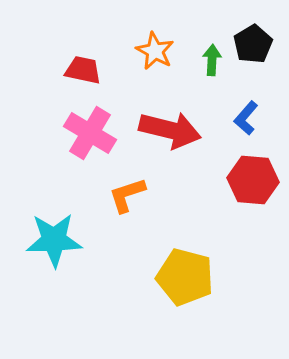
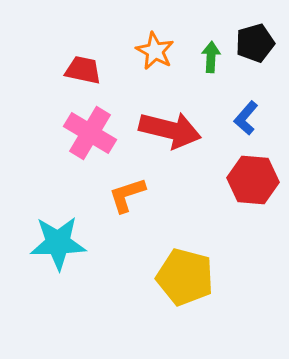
black pentagon: moved 2 px right, 1 px up; rotated 15 degrees clockwise
green arrow: moved 1 px left, 3 px up
cyan star: moved 4 px right, 3 px down
